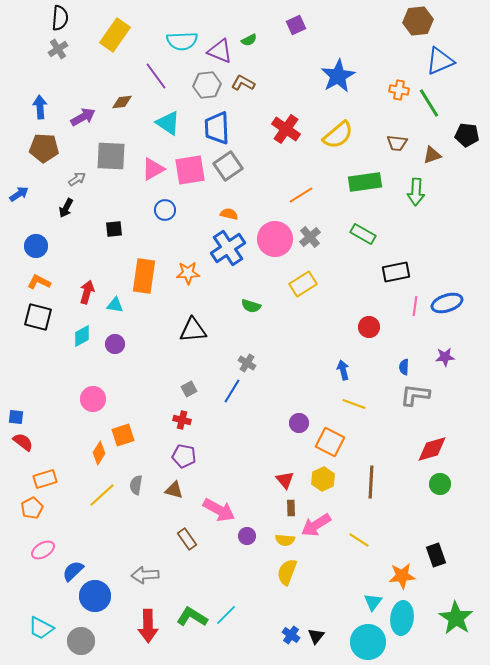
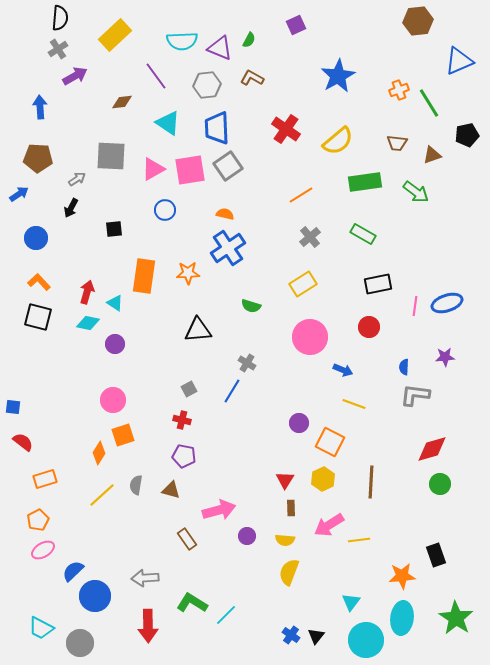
yellow rectangle at (115, 35): rotated 12 degrees clockwise
green semicircle at (249, 40): rotated 35 degrees counterclockwise
purple triangle at (220, 51): moved 3 px up
blue triangle at (440, 61): moved 19 px right
brown L-shape at (243, 83): moved 9 px right, 5 px up
orange cross at (399, 90): rotated 30 degrees counterclockwise
purple arrow at (83, 117): moved 8 px left, 41 px up
yellow semicircle at (338, 135): moved 6 px down
black pentagon at (467, 135): rotated 20 degrees counterclockwise
brown pentagon at (44, 148): moved 6 px left, 10 px down
green arrow at (416, 192): rotated 56 degrees counterclockwise
black arrow at (66, 208): moved 5 px right
orange semicircle at (229, 214): moved 4 px left
pink circle at (275, 239): moved 35 px right, 98 px down
blue circle at (36, 246): moved 8 px up
black rectangle at (396, 272): moved 18 px left, 12 px down
orange L-shape at (39, 282): rotated 20 degrees clockwise
cyan triangle at (115, 305): moved 2 px up; rotated 24 degrees clockwise
black triangle at (193, 330): moved 5 px right
cyan diamond at (82, 336): moved 6 px right, 13 px up; rotated 40 degrees clockwise
blue arrow at (343, 370): rotated 126 degrees clockwise
pink circle at (93, 399): moved 20 px right, 1 px down
blue square at (16, 417): moved 3 px left, 10 px up
red triangle at (285, 480): rotated 12 degrees clockwise
brown triangle at (174, 490): moved 3 px left
orange pentagon at (32, 508): moved 6 px right, 12 px down
pink arrow at (219, 510): rotated 44 degrees counterclockwise
pink arrow at (316, 525): moved 13 px right
yellow line at (359, 540): rotated 40 degrees counterclockwise
yellow semicircle at (287, 572): moved 2 px right
gray arrow at (145, 575): moved 3 px down
cyan triangle at (373, 602): moved 22 px left
green L-shape at (192, 617): moved 14 px up
gray circle at (81, 641): moved 1 px left, 2 px down
cyan circle at (368, 642): moved 2 px left, 2 px up
